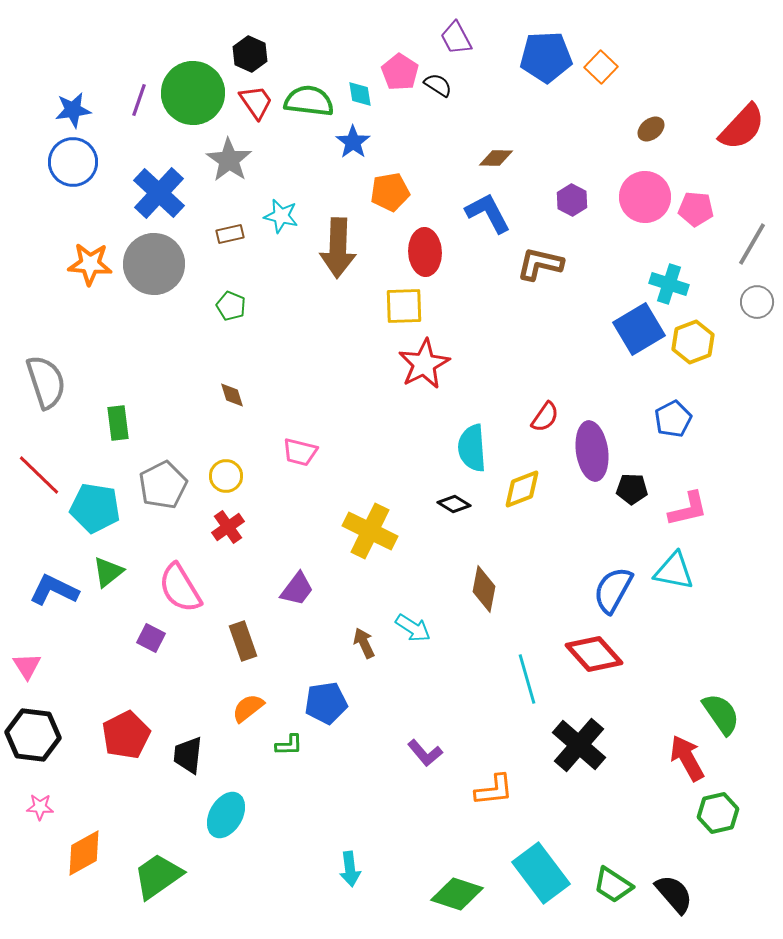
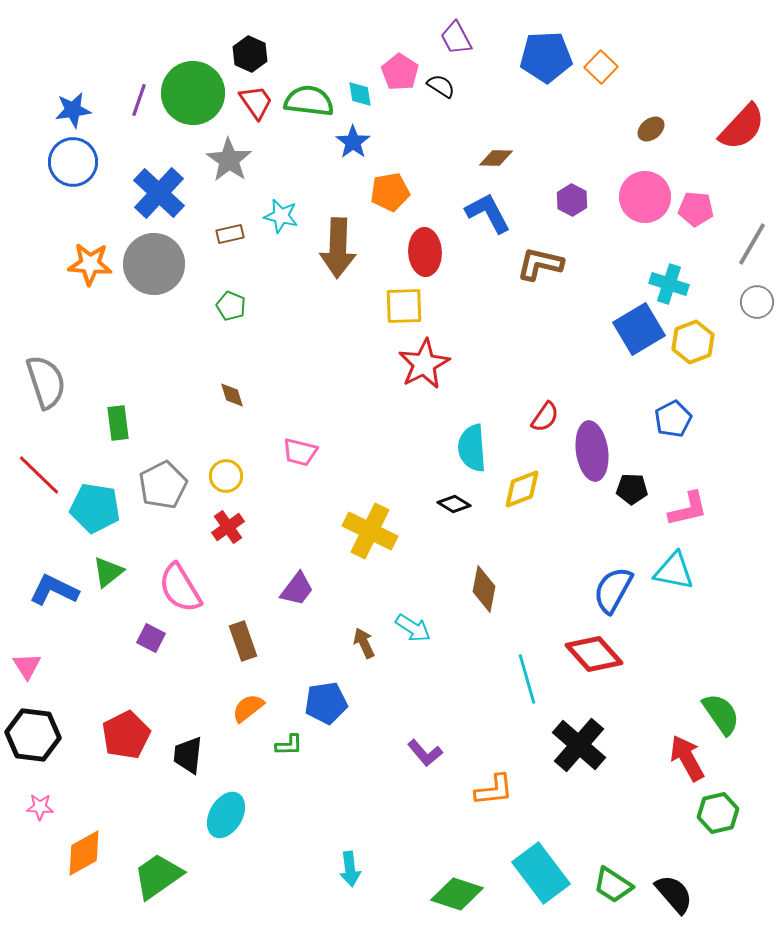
black semicircle at (438, 85): moved 3 px right, 1 px down
